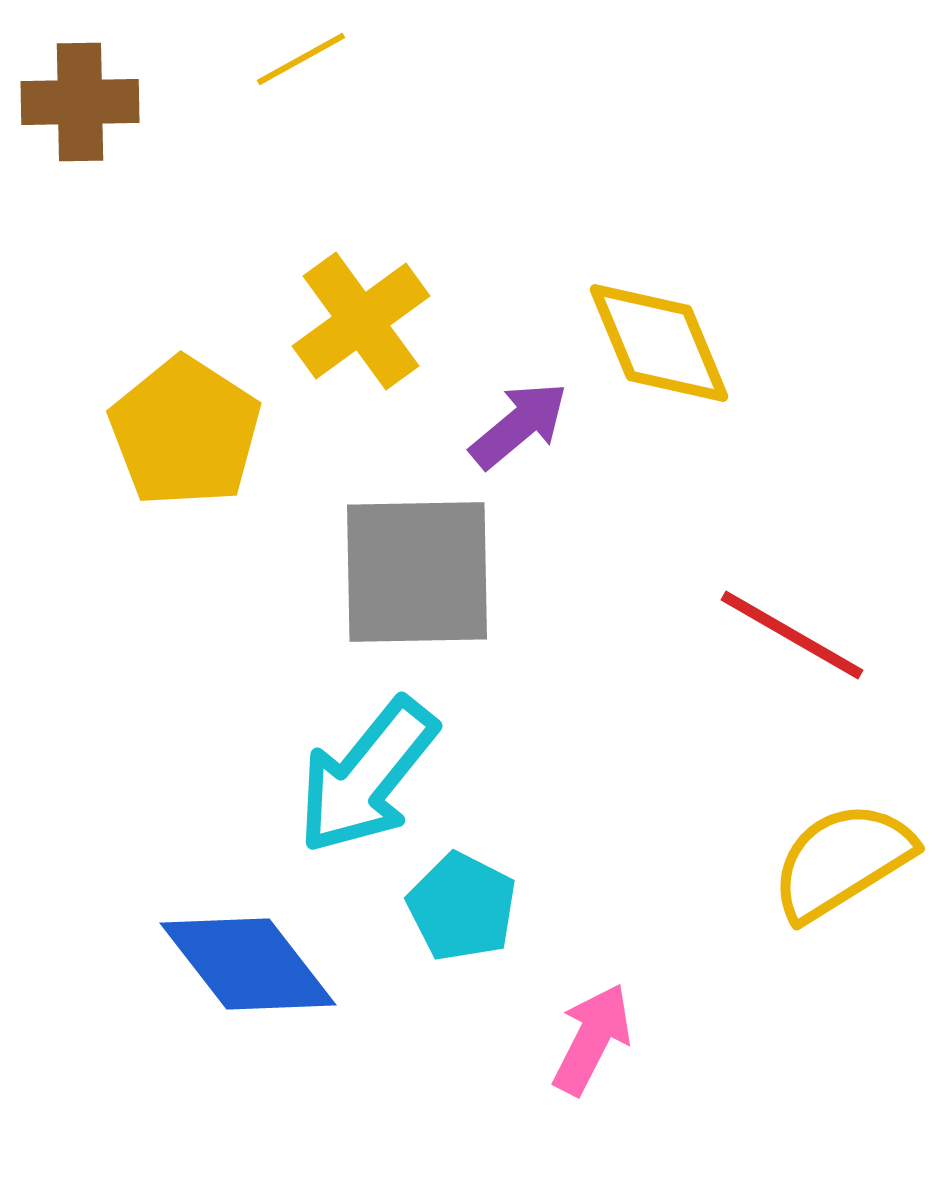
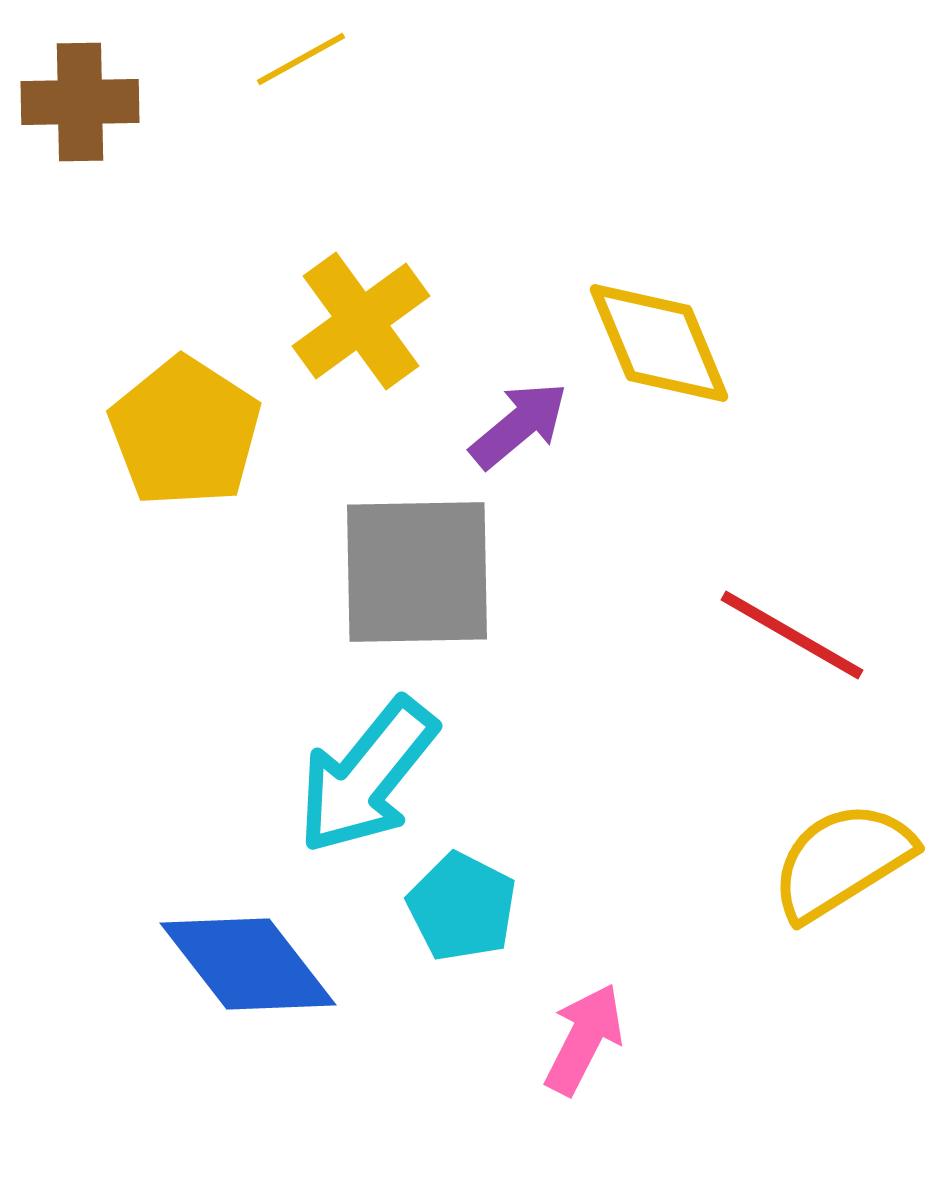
pink arrow: moved 8 px left
